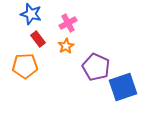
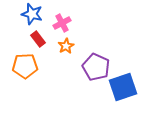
blue star: moved 1 px right
pink cross: moved 6 px left
